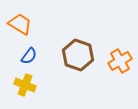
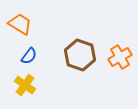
brown hexagon: moved 2 px right
orange cross: moved 4 px up
yellow cross: rotated 15 degrees clockwise
